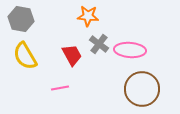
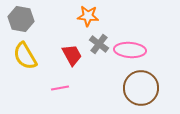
brown circle: moved 1 px left, 1 px up
